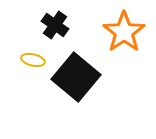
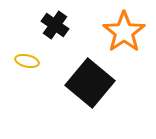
yellow ellipse: moved 6 px left, 1 px down
black square: moved 14 px right, 6 px down
